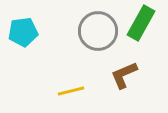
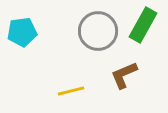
green rectangle: moved 2 px right, 2 px down
cyan pentagon: moved 1 px left
